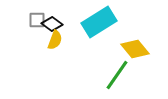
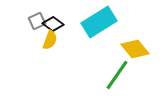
gray square: moved 1 px down; rotated 24 degrees counterclockwise
black diamond: moved 1 px right
yellow semicircle: moved 5 px left
